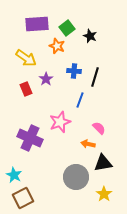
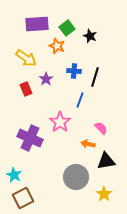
pink star: rotated 15 degrees counterclockwise
pink semicircle: moved 2 px right
black triangle: moved 3 px right, 2 px up
